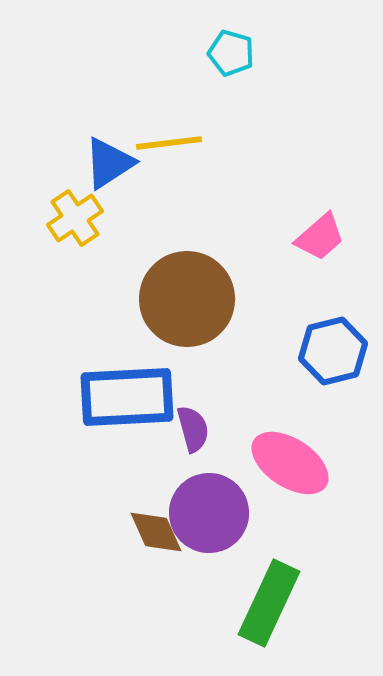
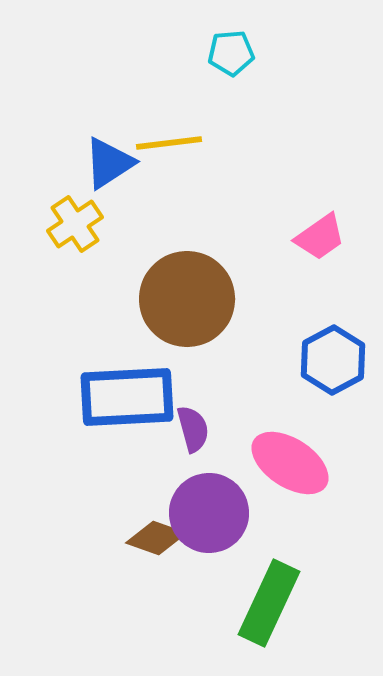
cyan pentagon: rotated 21 degrees counterclockwise
yellow cross: moved 6 px down
pink trapezoid: rotated 6 degrees clockwise
blue hexagon: moved 9 px down; rotated 14 degrees counterclockwise
brown diamond: moved 6 px down; rotated 46 degrees counterclockwise
